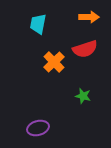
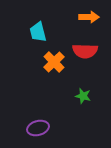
cyan trapezoid: moved 8 px down; rotated 25 degrees counterclockwise
red semicircle: moved 2 px down; rotated 20 degrees clockwise
